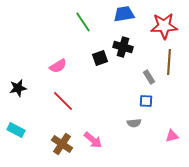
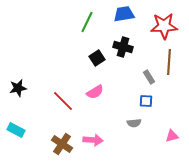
green line: moved 4 px right; rotated 60 degrees clockwise
black square: moved 3 px left; rotated 14 degrees counterclockwise
pink semicircle: moved 37 px right, 26 px down
pink arrow: rotated 36 degrees counterclockwise
